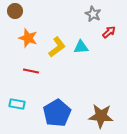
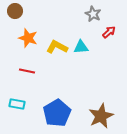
yellow L-shape: rotated 115 degrees counterclockwise
red line: moved 4 px left
brown star: rotated 30 degrees counterclockwise
